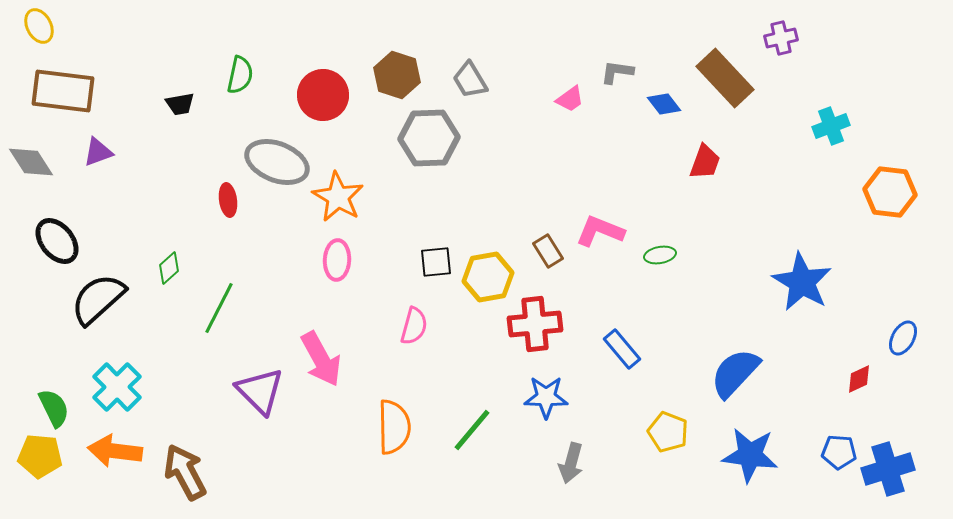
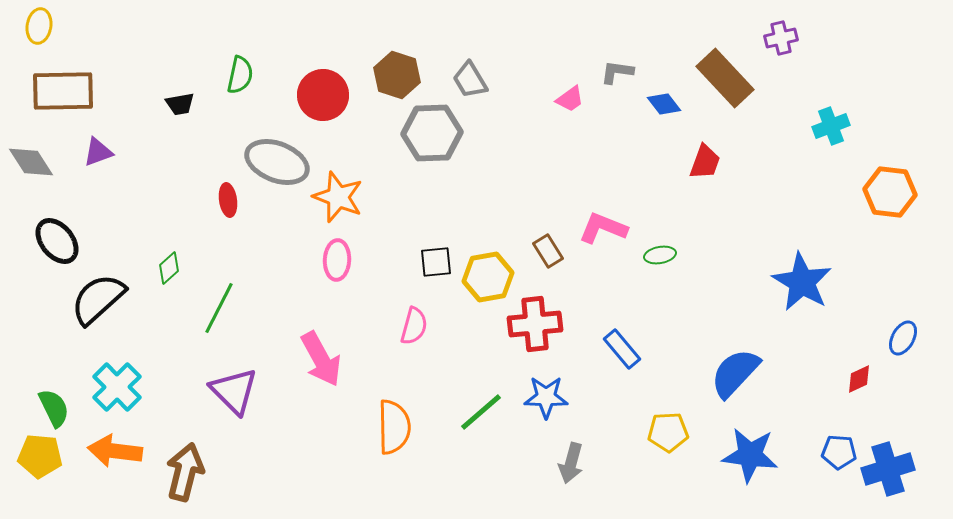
yellow ellipse at (39, 26): rotated 36 degrees clockwise
brown rectangle at (63, 91): rotated 8 degrees counterclockwise
gray hexagon at (429, 138): moved 3 px right, 5 px up
orange star at (338, 197): rotated 9 degrees counterclockwise
pink L-shape at (600, 231): moved 3 px right, 3 px up
purple triangle at (260, 391): moved 26 px left
green line at (472, 430): moved 9 px right, 18 px up; rotated 9 degrees clockwise
yellow pentagon at (668, 432): rotated 24 degrees counterclockwise
brown arrow at (185, 472): rotated 42 degrees clockwise
